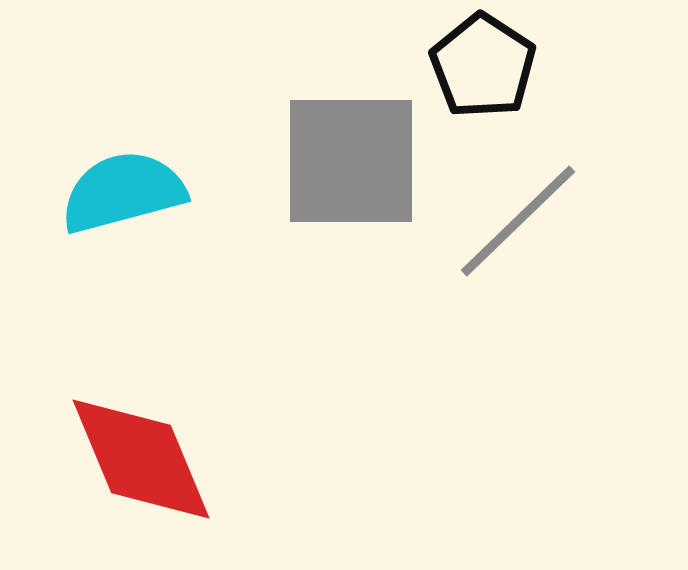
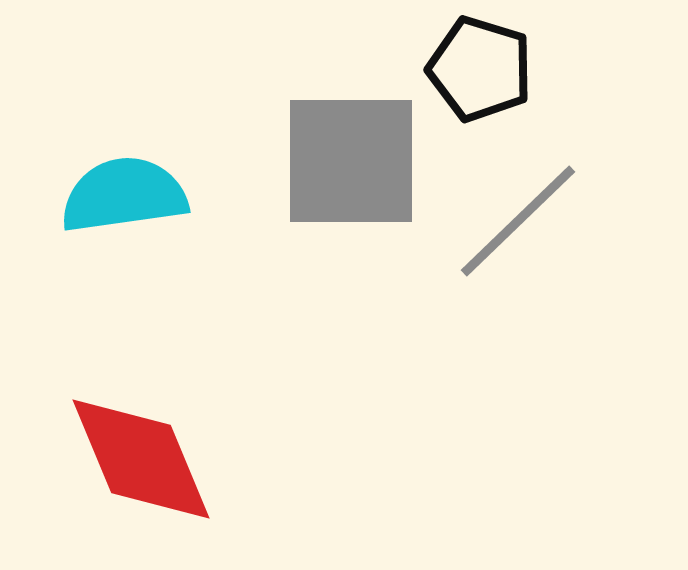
black pentagon: moved 3 px left, 3 px down; rotated 16 degrees counterclockwise
cyan semicircle: moved 1 px right, 3 px down; rotated 7 degrees clockwise
